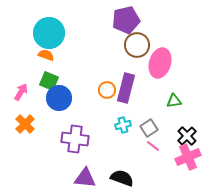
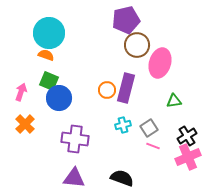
pink arrow: rotated 12 degrees counterclockwise
black cross: rotated 12 degrees clockwise
pink line: rotated 16 degrees counterclockwise
purple triangle: moved 11 px left
